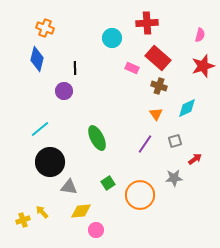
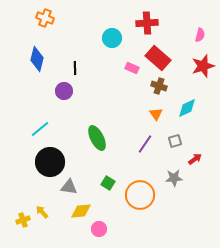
orange cross: moved 10 px up
green square: rotated 24 degrees counterclockwise
pink circle: moved 3 px right, 1 px up
